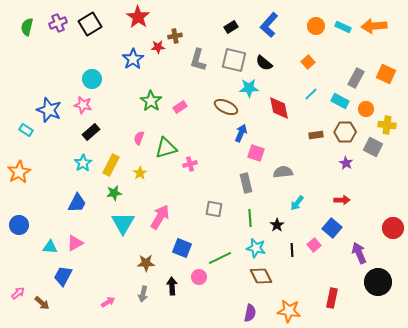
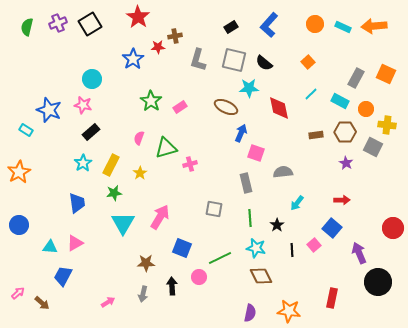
orange circle at (316, 26): moved 1 px left, 2 px up
blue trapezoid at (77, 203): rotated 35 degrees counterclockwise
